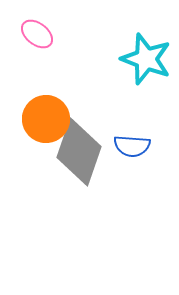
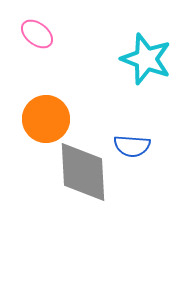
gray diamond: moved 4 px right, 20 px down; rotated 22 degrees counterclockwise
